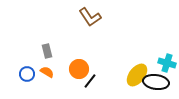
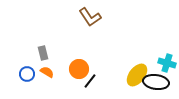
gray rectangle: moved 4 px left, 2 px down
